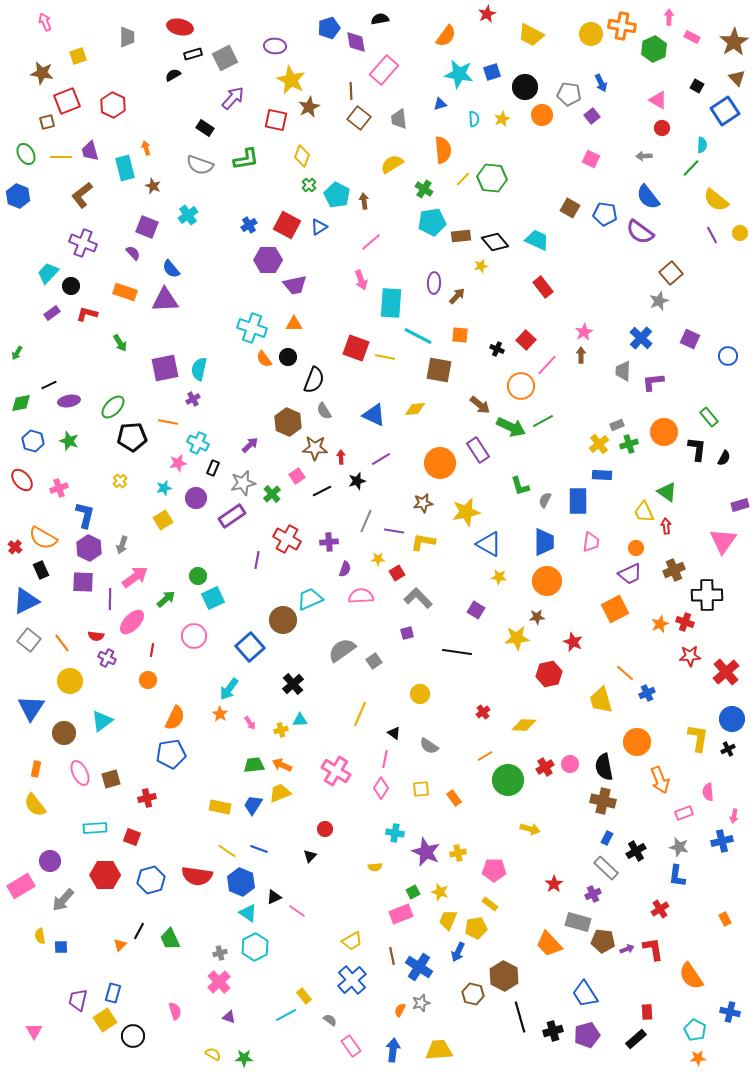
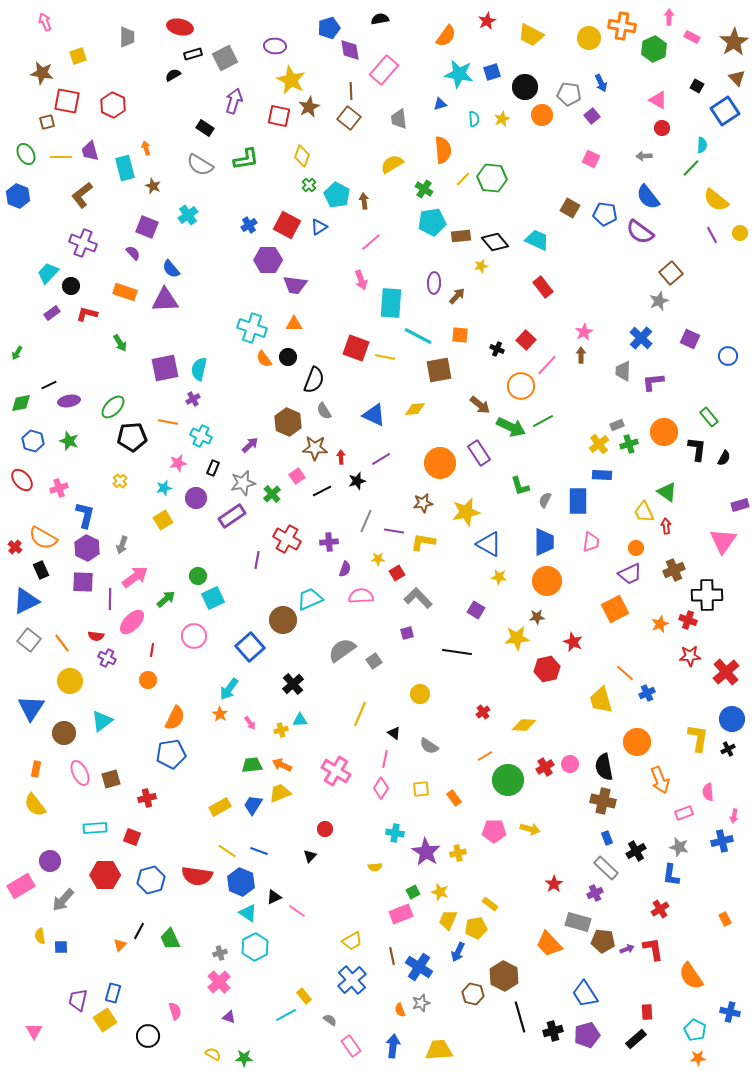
red star at (487, 14): moved 7 px down
yellow circle at (591, 34): moved 2 px left, 4 px down
purple diamond at (356, 42): moved 6 px left, 8 px down
purple arrow at (233, 98): moved 1 px right, 3 px down; rotated 25 degrees counterclockwise
red square at (67, 101): rotated 32 degrees clockwise
brown square at (359, 118): moved 10 px left
red square at (276, 120): moved 3 px right, 4 px up
gray semicircle at (200, 165): rotated 12 degrees clockwise
purple trapezoid at (295, 285): rotated 20 degrees clockwise
brown square at (439, 370): rotated 20 degrees counterclockwise
cyan cross at (198, 443): moved 3 px right, 7 px up
purple rectangle at (478, 450): moved 1 px right, 3 px down
purple hexagon at (89, 548): moved 2 px left
red cross at (685, 622): moved 3 px right, 2 px up
red hexagon at (549, 674): moved 2 px left, 5 px up
green trapezoid at (254, 765): moved 2 px left
yellow rectangle at (220, 807): rotated 40 degrees counterclockwise
blue rectangle at (607, 838): rotated 48 degrees counterclockwise
blue line at (259, 849): moved 2 px down
purple star at (426, 852): rotated 8 degrees clockwise
pink pentagon at (494, 870): moved 39 px up
blue L-shape at (677, 876): moved 6 px left, 1 px up
purple cross at (593, 894): moved 2 px right, 1 px up
orange semicircle at (400, 1010): rotated 48 degrees counterclockwise
black circle at (133, 1036): moved 15 px right
blue arrow at (393, 1050): moved 4 px up
